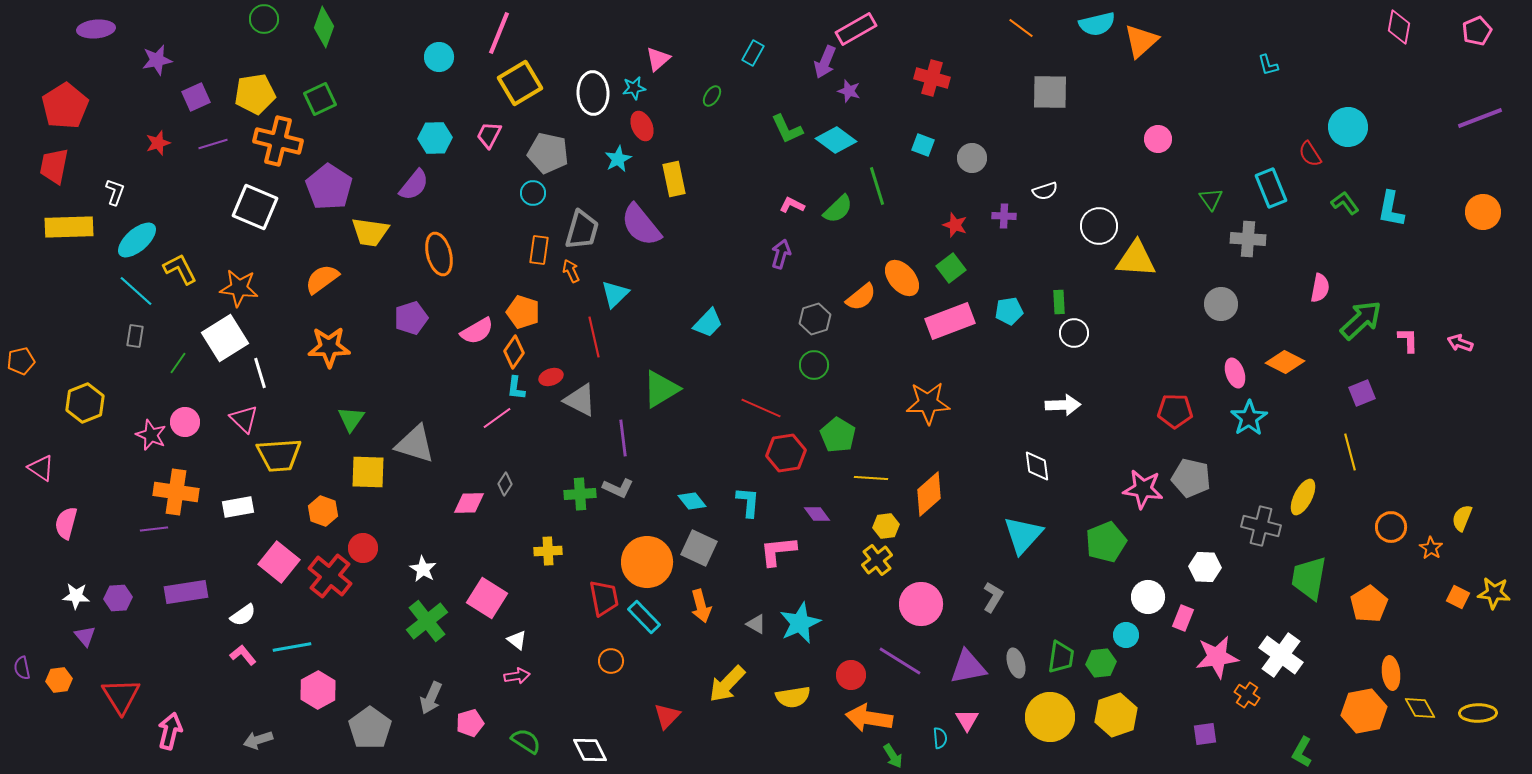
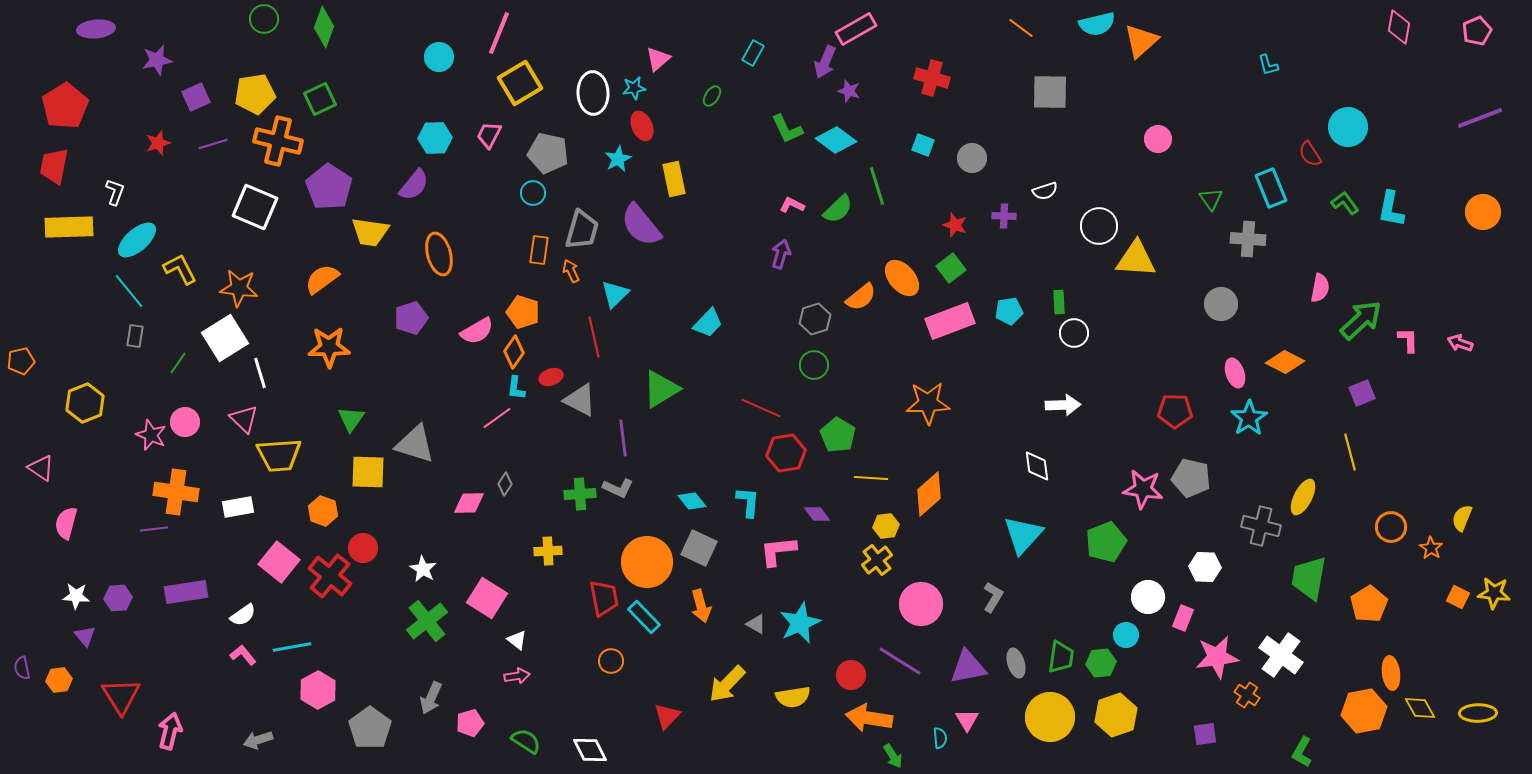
cyan line at (136, 291): moved 7 px left; rotated 9 degrees clockwise
